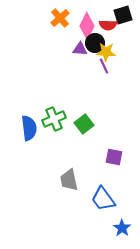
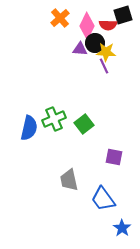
blue semicircle: rotated 20 degrees clockwise
